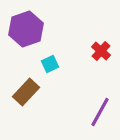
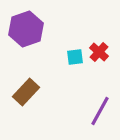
red cross: moved 2 px left, 1 px down
cyan square: moved 25 px right, 7 px up; rotated 18 degrees clockwise
purple line: moved 1 px up
